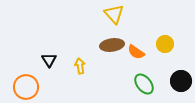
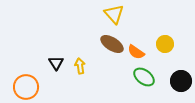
brown ellipse: moved 1 px up; rotated 40 degrees clockwise
black triangle: moved 7 px right, 3 px down
green ellipse: moved 7 px up; rotated 15 degrees counterclockwise
